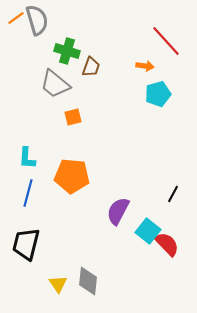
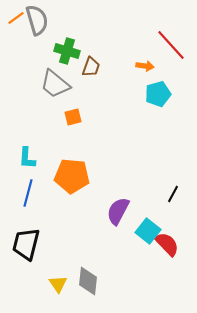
red line: moved 5 px right, 4 px down
